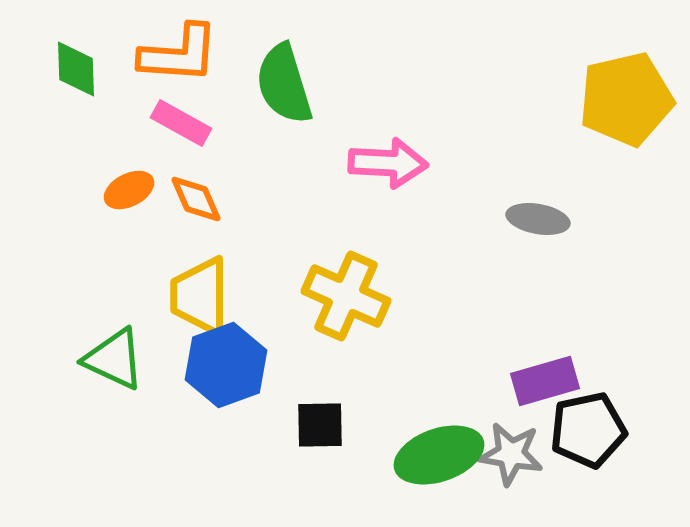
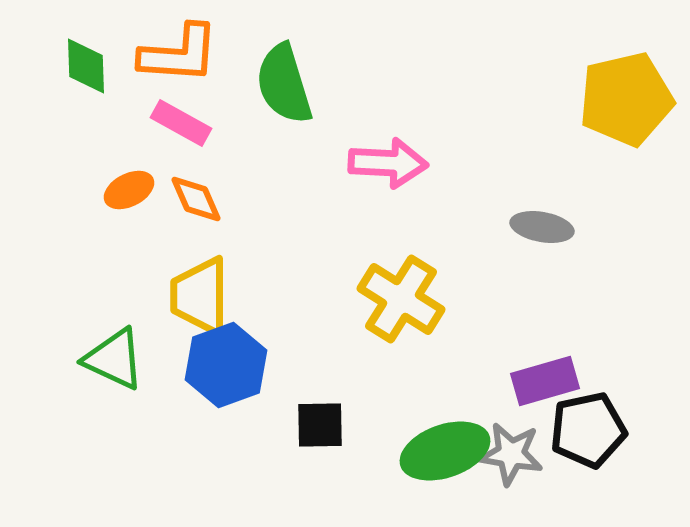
green diamond: moved 10 px right, 3 px up
gray ellipse: moved 4 px right, 8 px down
yellow cross: moved 55 px right, 3 px down; rotated 8 degrees clockwise
green ellipse: moved 6 px right, 4 px up
